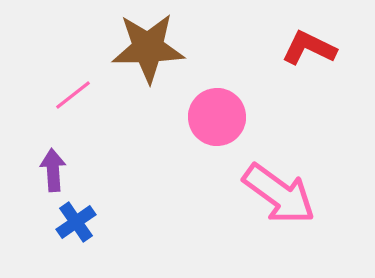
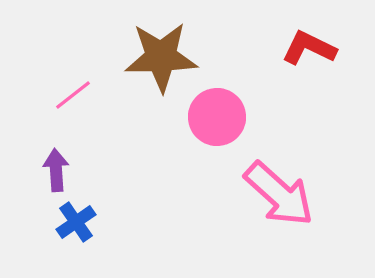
brown star: moved 13 px right, 9 px down
purple arrow: moved 3 px right
pink arrow: rotated 6 degrees clockwise
